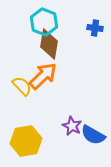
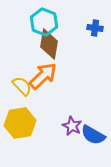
yellow hexagon: moved 6 px left, 18 px up
